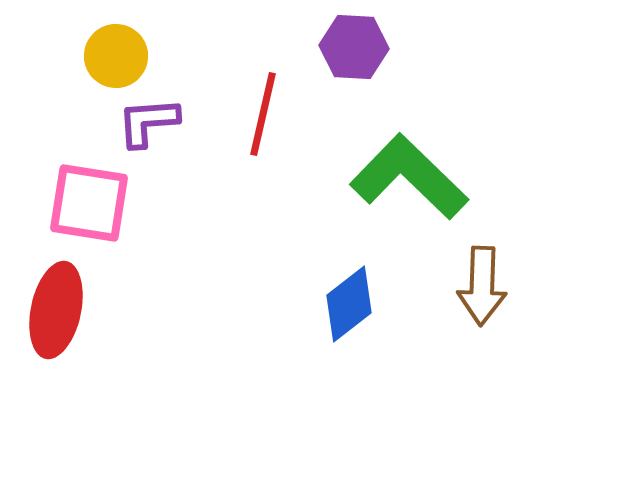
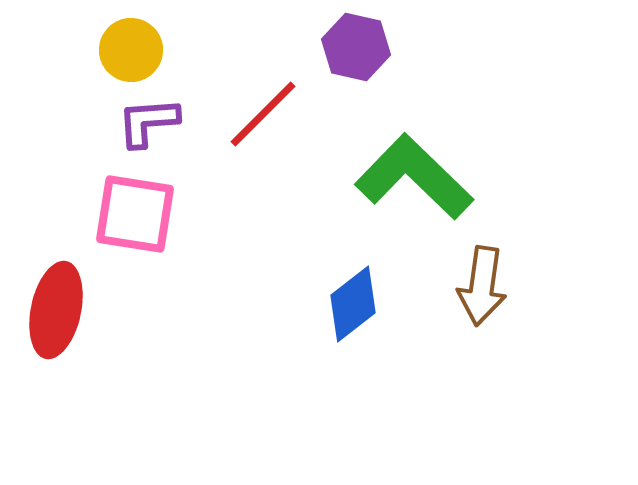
purple hexagon: moved 2 px right; rotated 10 degrees clockwise
yellow circle: moved 15 px right, 6 px up
red line: rotated 32 degrees clockwise
green L-shape: moved 5 px right
pink square: moved 46 px right, 11 px down
brown arrow: rotated 6 degrees clockwise
blue diamond: moved 4 px right
